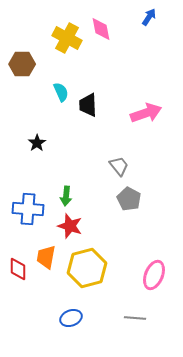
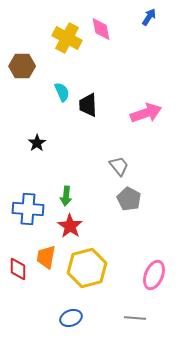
brown hexagon: moved 2 px down
cyan semicircle: moved 1 px right
red star: rotated 15 degrees clockwise
